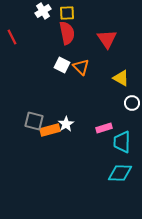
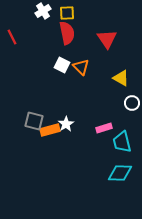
cyan trapezoid: rotated 15 degrees counterclockwise
